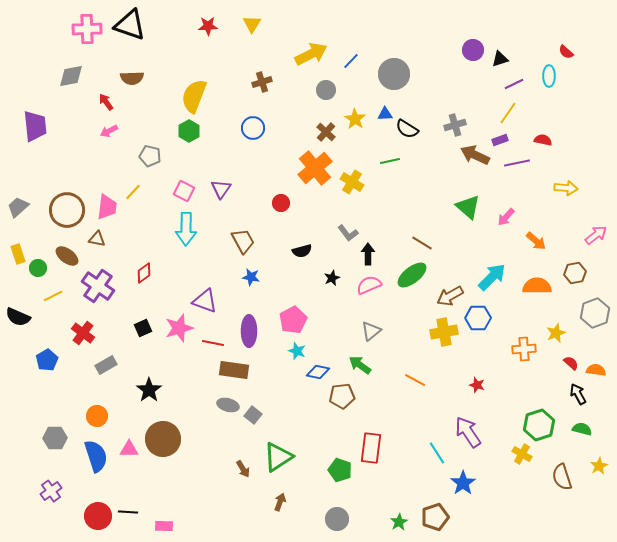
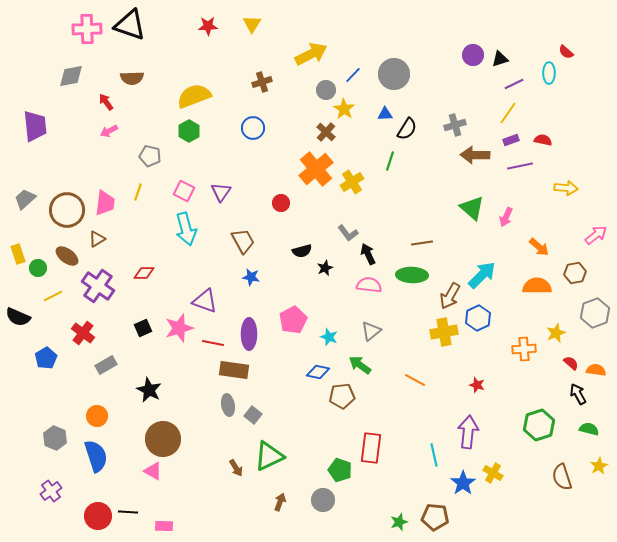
purple circle at (473, 50): moved 5 px down
blue line at (351, 61): moved 2 px right, 14 px down
cyan ellipse at (549, 76): moved 3 px up
yellow semicircle at (194, 96): rotated 48 degrees clockwise
yellow star at (355, 119): moved 11 px left, 10 px up
black semicircle at (407, 129): rotated 90 degrees counterclockwise
purple rectangle at (500, 140): moved 11 px right
brown arrow at (475, 155): rotated 24 degrees counterclockwise
green line at (390, 161): rotated 60 degrees counterclockwise
purple line at (517, 163): moved 3 px right, 3 px down
orange cross at (315, 168): moved 1 px right, 1 px down
yellow cross at (352, 182): rotated 25 degrees clockwise
purple triangle at (221, 189): moved 3 px down
yellow line at (133, 192): moved 5 px right; rotated 24 degrees counterclockwise
gray trapezoid at (18, 207): moved 7 px right, 8 px up
pink trapezoid at (107, 207): moved 2 px left, 4 px up
green triangle at (468, 207): moved 4 px right, 1 px down
pink arrow at (506, 217): rotated 18 degrees counterclockwise
cyan arrow at (186, 229): rotated 16 degrees counterclockwise
brown triangle at (97, 239): rotated 42 degrees counterclockwise
orange arrow at (536, 241): moved 3 px right, 6 px down
brown line at (422, 243): rotated 40 degrees counterclockwise
black arrow at (368, 254): rotated 25 degrees counterclockwise
red diamond at (144, 273): rotated 35 degrees clockwise
green ellipse at (412, 275): rotated 40 degrees clockwise
cyan arrow at (492, 277): moved 10 px left, 2 px up
black star at (332, 278): moved 7 px left, 10 px up
pink semicircle at (369, 285): rotated 30 degrees clockwise
brown arrow at (450, 296): rotated 32 degrees counterclockwise
blue hexagon at (478, 318): rotated 25 degrees counterclockwise
purple ellipse at (249, 331): moved 3 px down
cyan star at (297, 351): moved 32 px right, 14 px up
blue pentagon at (47, 360): moved 1 px left, 2 px up
black star at (149, 390): rotated 10 degrees counterclockwise
gray ellipse at (228, 405): rotated 65 degrees clockwise
green semicircle at (582, 429): moved 7 px right
purple arrow at (468, 432): rotated 40 degrees clockwise
gray hexagon at (55, 438): rotated 25 degrees clockwise
pink triangle at (129, 449): moved 24 px right, 22 px down; rotated 30 degrees clockwise
cyan line at (437, 453): moved 3 px left, 2 px down; rotated 20 degrees clockwise
yellow cross at (522, 454): moved 29 px left, 19 px down
green triangle at (278, 457): moved 9 px left, 1 px up; rotated 8 degrees clockwise
brown arrow at (243, 469): moved 7 px left, 1 px up
brown pentagon at (435, 517): rotated 24 degrees clockwise
gray circle at (337, 519): moved 14 px left, 19 px up
green star at (399, 522): rotated 12 degrees clockwise
